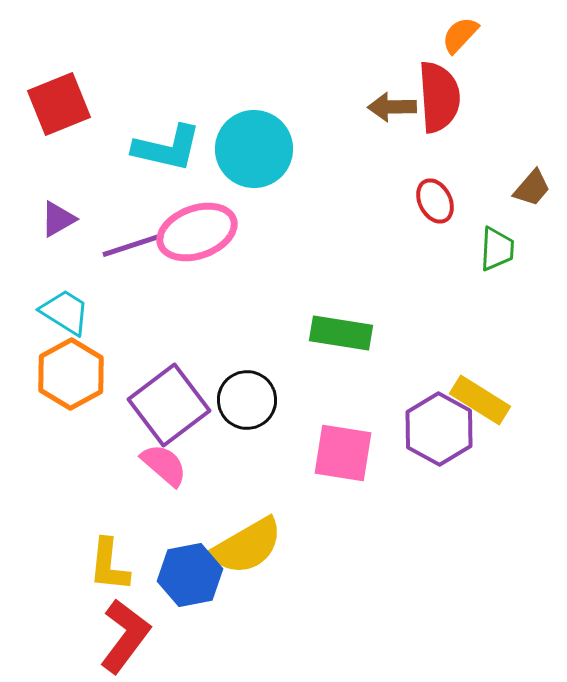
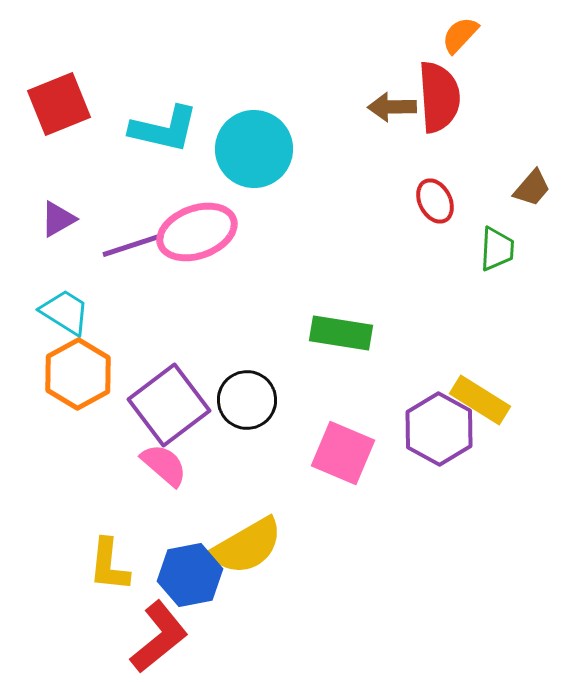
cyan L-shape: moved 3 px left, 19 px up
orange hexagon: moved 7 px right
pink square: rotated 14 degrees clockwise
red L-shape: moved 34 px right, 1 px down; rotated 14 degrees clockwise
